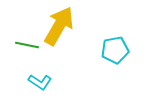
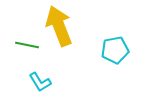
yellow arrow: rotated 51 degrees counterclockwise
cyan L-shape: rotated 25 degrees clockwise
